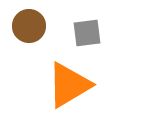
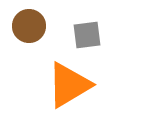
gray square: moved 2 px down
